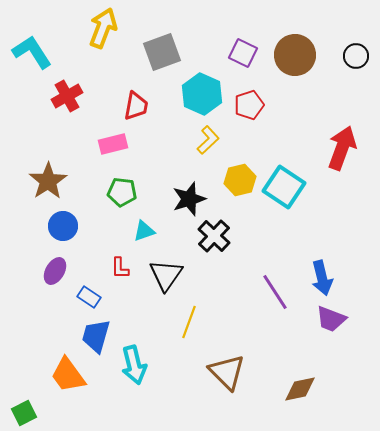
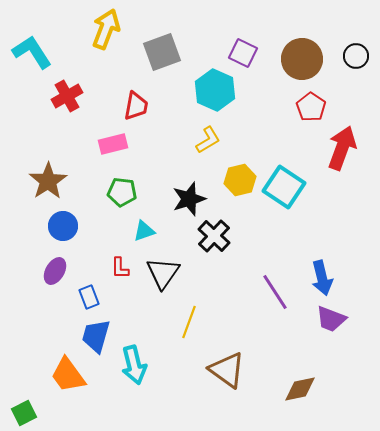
yellow arrow: moved 3 px right, 1 px down
brown circle: moved 7 px right, 4 px down
cyan hexagon: moved 13 px right, 4 px up
red pentagon: moved 62 px right, 2 px down; rotated 20 degrees counterclockwise
yellow L-shape: rotated 12 degrees clockwise
black triangle: moved 3 px left, 2 px up
blue rectangle: rotated 35 degrees clockwise
brown triangle: moved 2 px up; rotated 9 degrees counterclockwise
